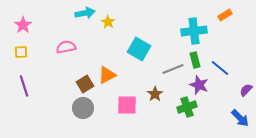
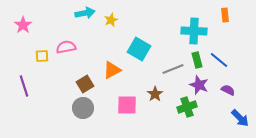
orange rectangle: rotated 64 degrees counterclockwise
yellow star: moved 3 px right, 2 px up; rotated 16 degrees clockwise
cyan cross: rotated 10 degrees clockwise
yellow square: moved 21 px right, 4 px down
green rectangle: moved 2 px right
blue line: moved 1 px left, 8 px up
orange triangle: moved 5 px right, 5 px up
purple semicircle: moved 18 px left; rotated 72 degrees clockwise
